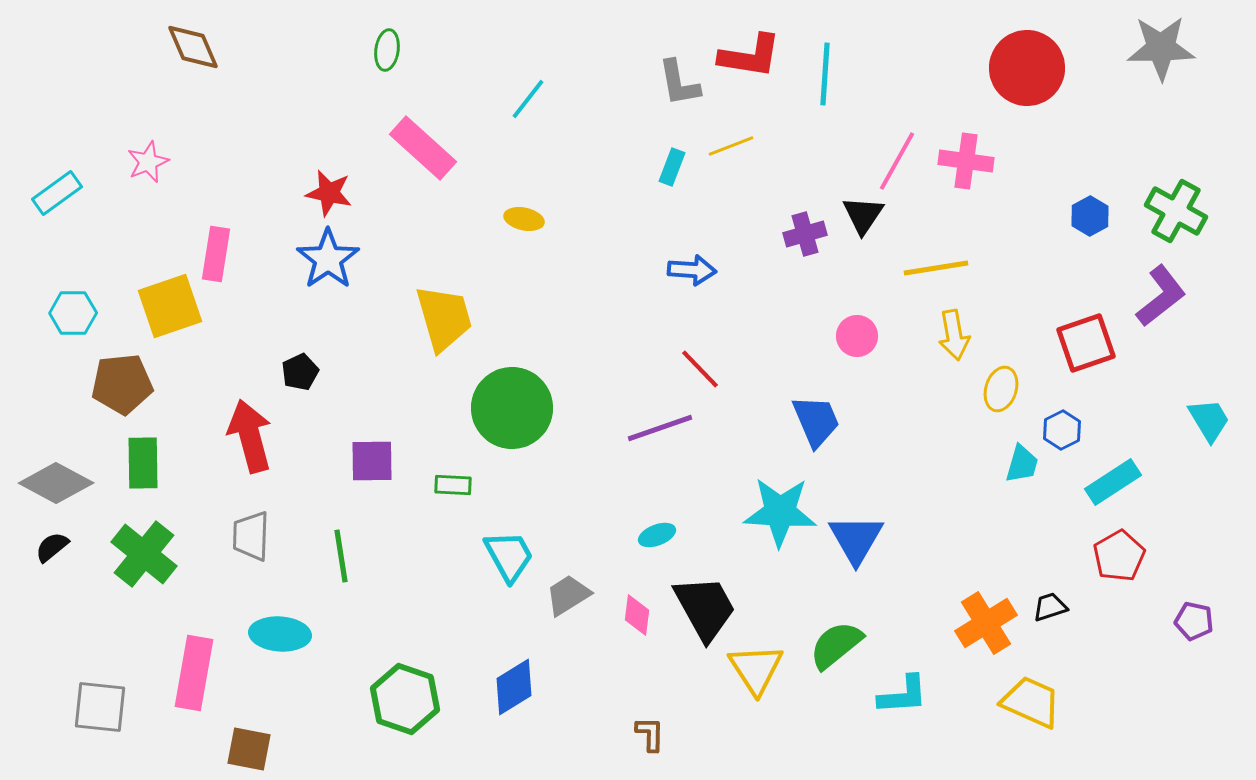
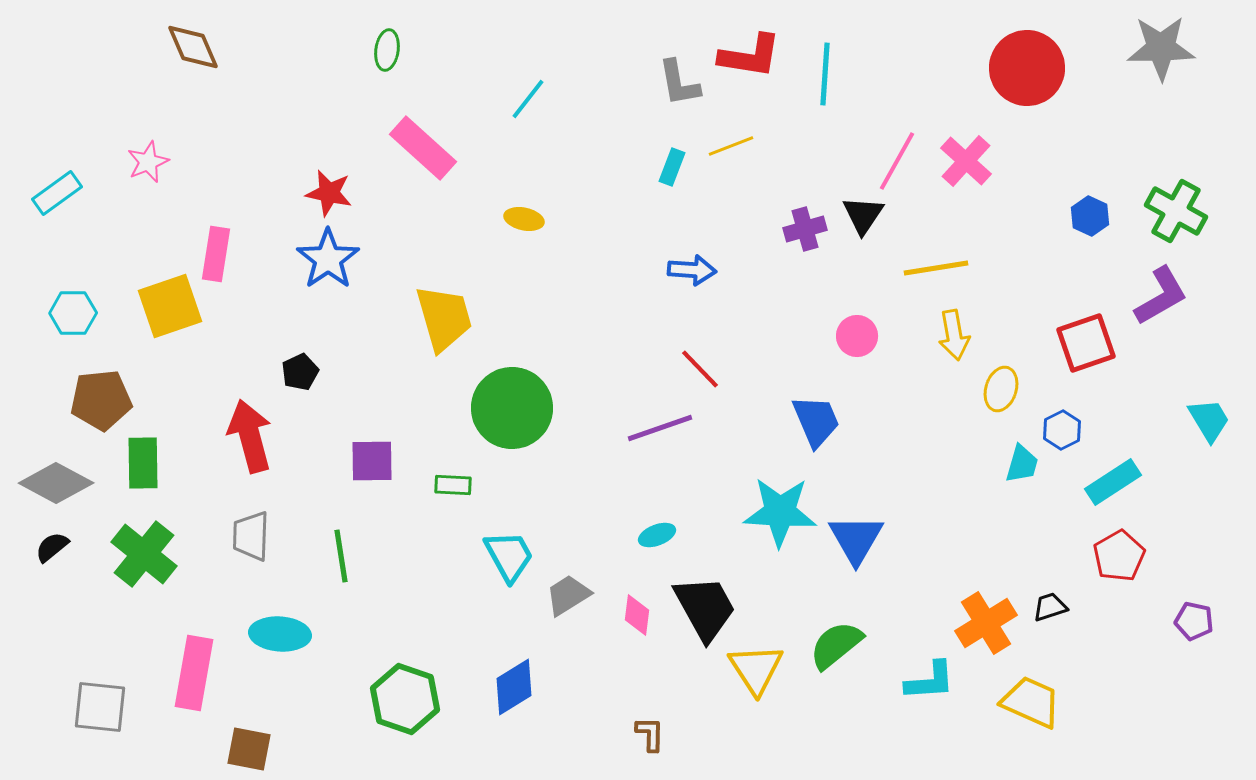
pink cross at (966, 161): rotated 34 degrees clockwise
blue hexagon at (1090, 216): rotated 6 degrees counterclockwise
purple cross at (805, 234): moved 5 px up
purple L-shape at (1161, 296): rotated 8 degrees clockwise
brown pentagon at (122, 384): moved 21 px left, 16 px down
cyan L-shape at (903, 695): moved 27 px right, 14 px up
